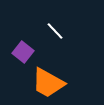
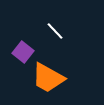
orange trapezoid: moved 5 px up
